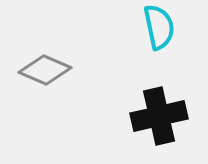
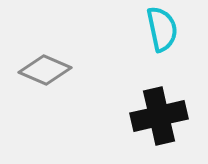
cyan semicircle: moved 3 px right, 2 px down
